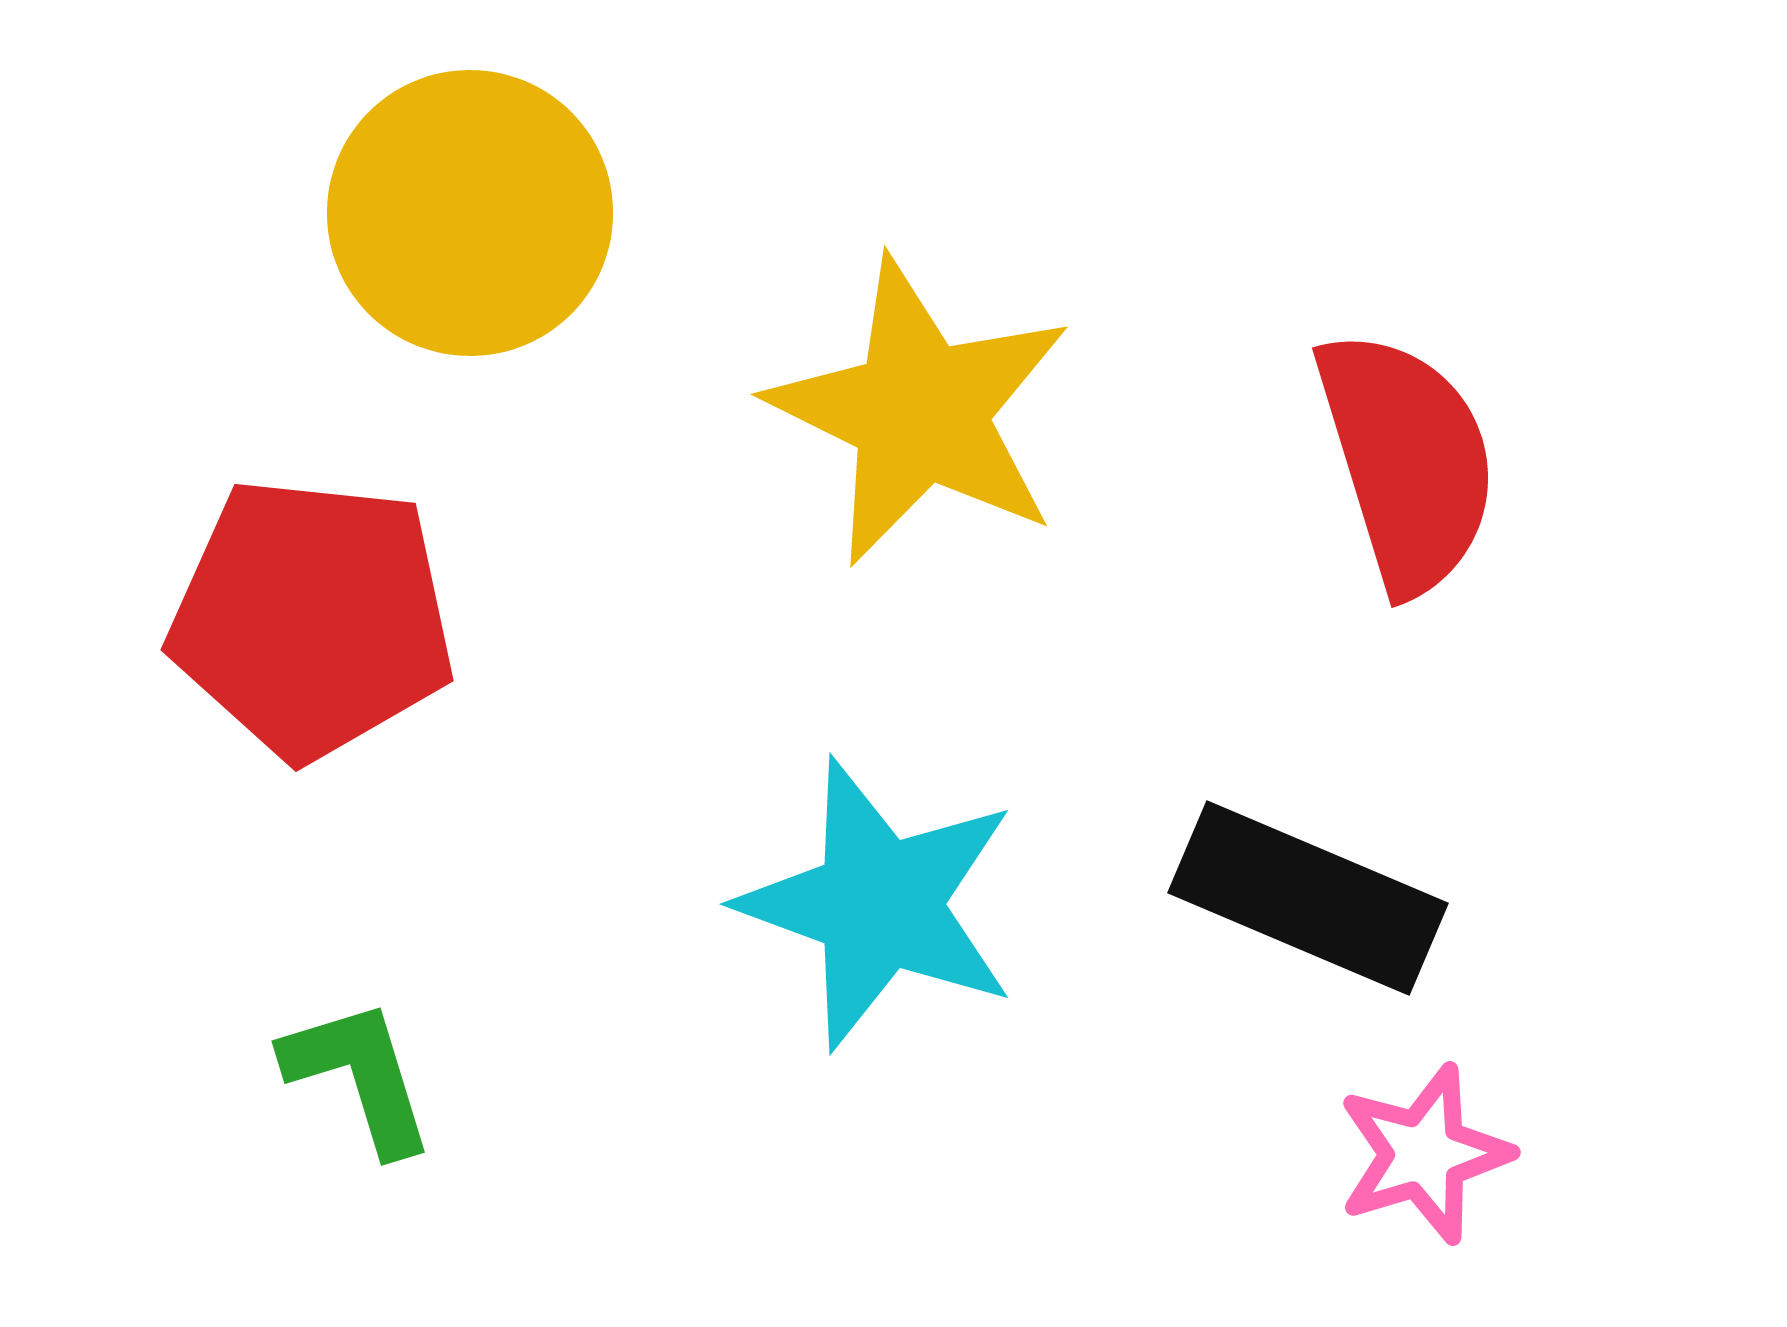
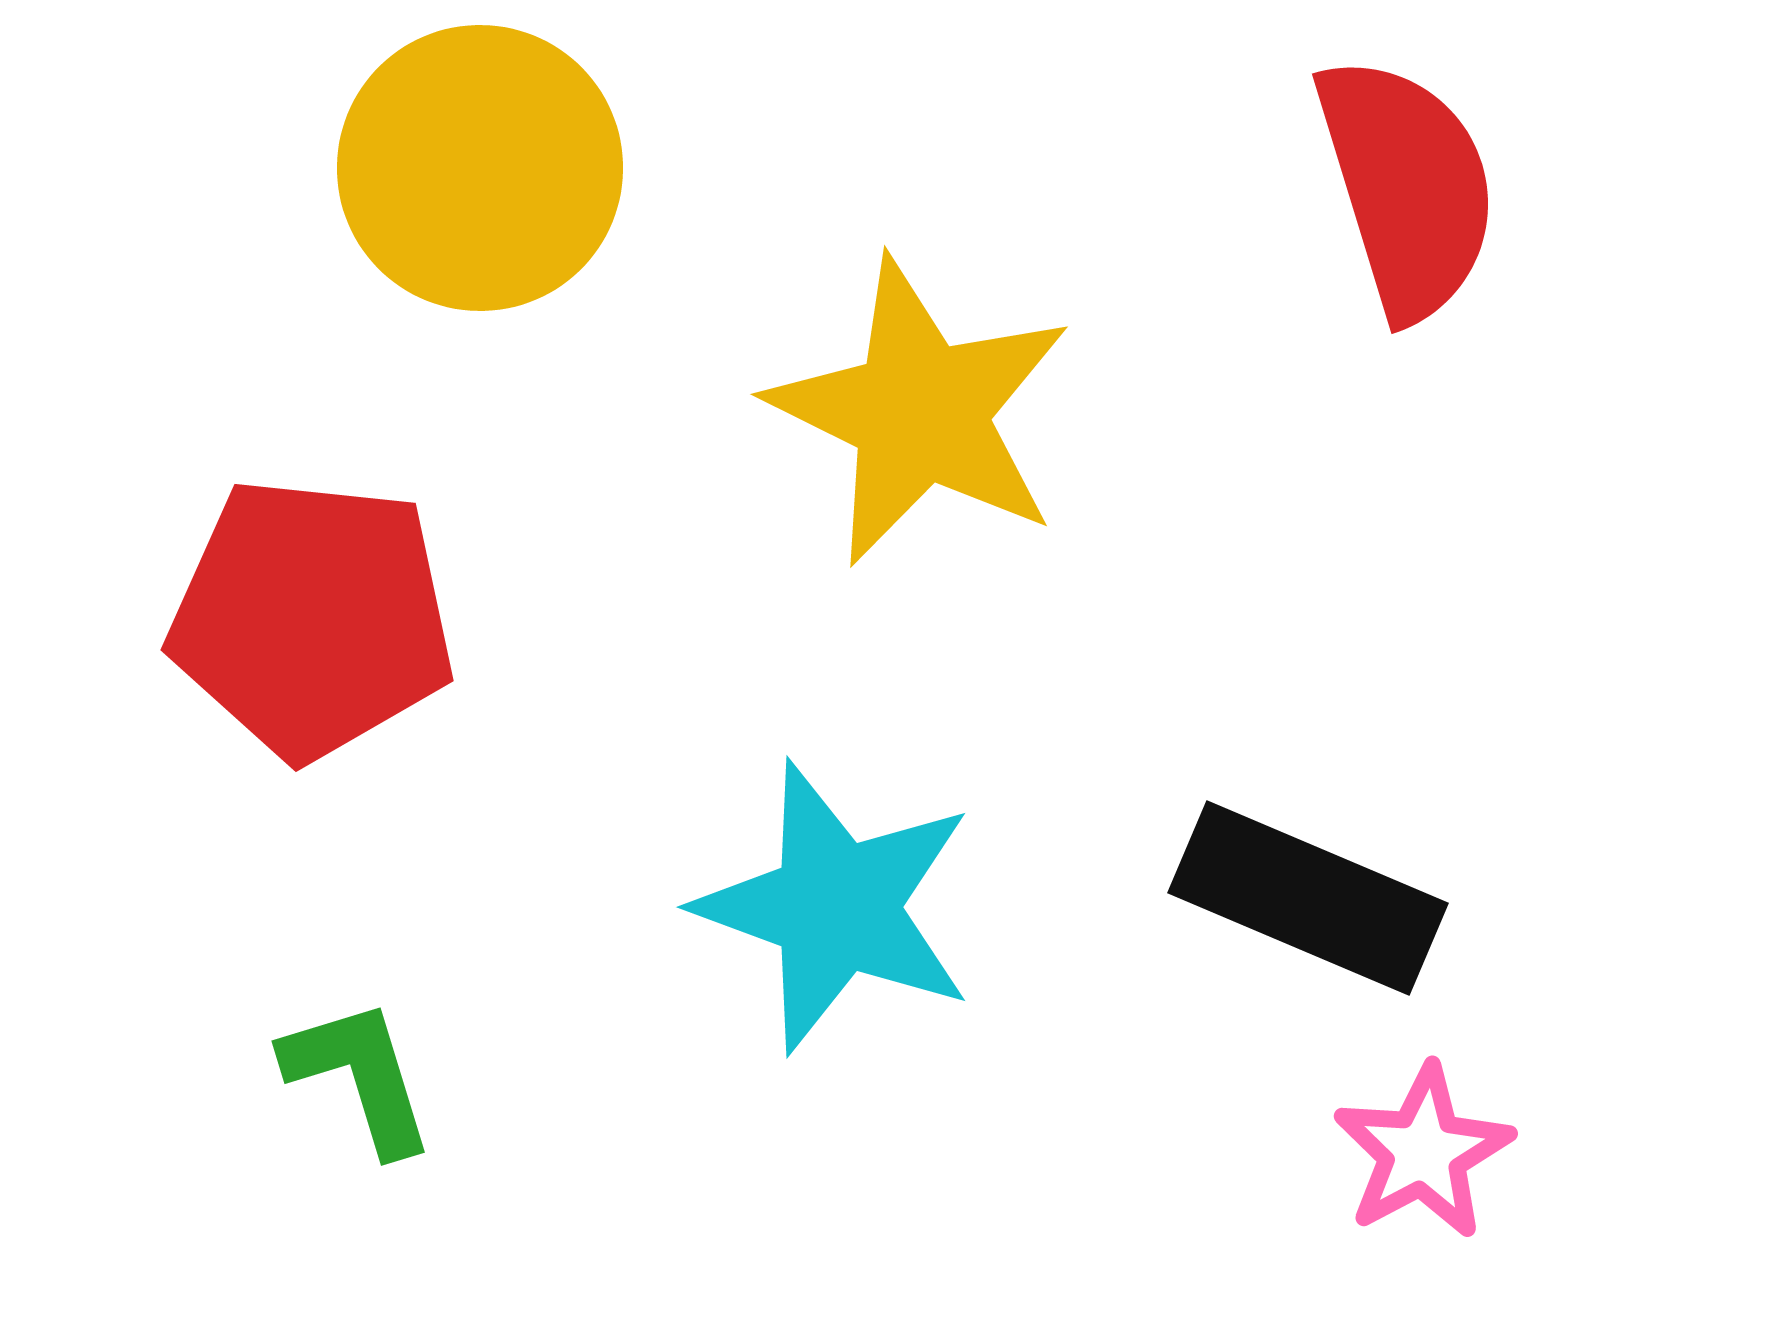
yellow circle: moved 10 px right, 45 px up
red semicircle: moved 274 px up
cyan star: moved 43 px left, 3 px down
pink star: moved 1 px left, 2 px up; rotated 11 degrees counterclockwise
